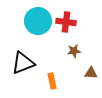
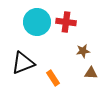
cyan circle: moved 1 px left, 1 px down
brown star: moved 9 px right
orange rectangle: moved 1 px right, 3 px up; rotated 21 degrees counterclockwise
